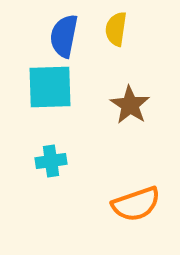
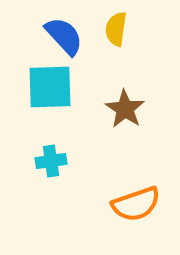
blue semicircle: rotated 126 degrees clockwise
brown star: moved 5 px left, 4 px down
